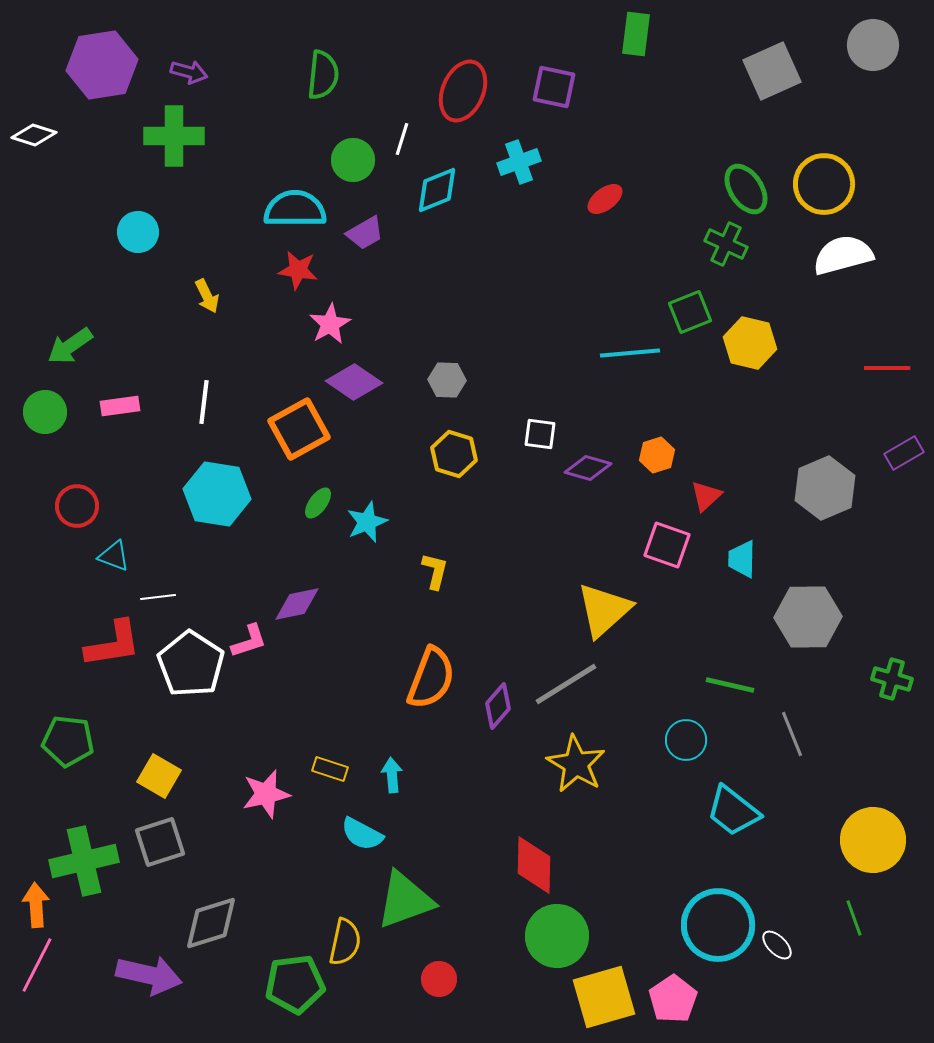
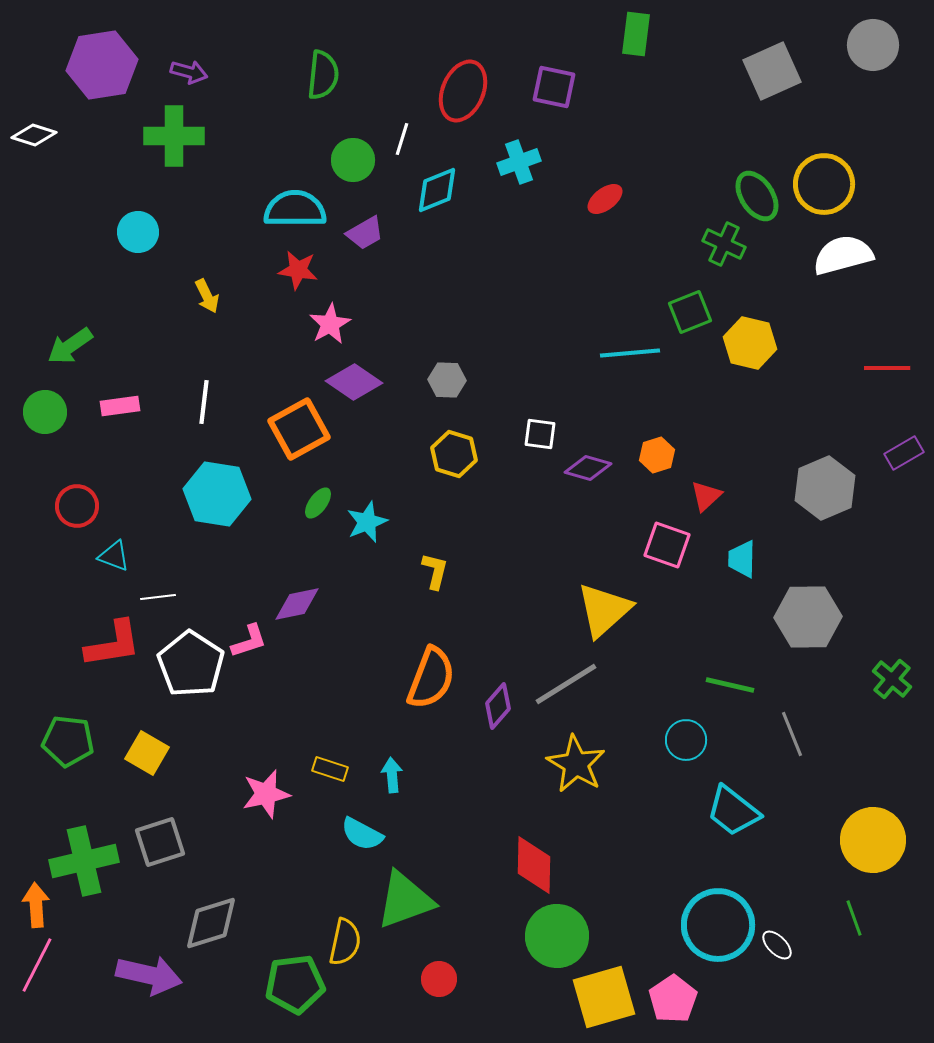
green ellipse at (746, 189): moved 11 px right, 7 px down
green cross at (726, 244): moved 2 px left
green cross at (892, 679): rotated 24 degrees clockwise
yellow square at (159, 776): moved 12 px left, 23 px up
